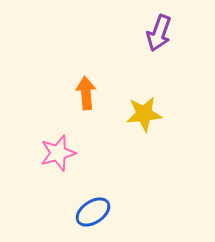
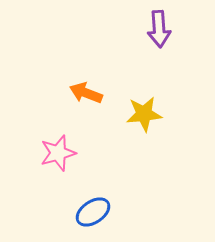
purple arrow: moved 4 px up; rotated 24 degrees counterclockwise
orange arrow: rotated 64 degrees counterclockwise
